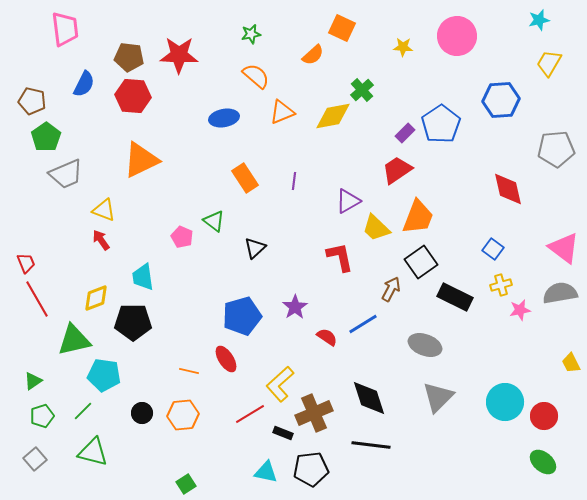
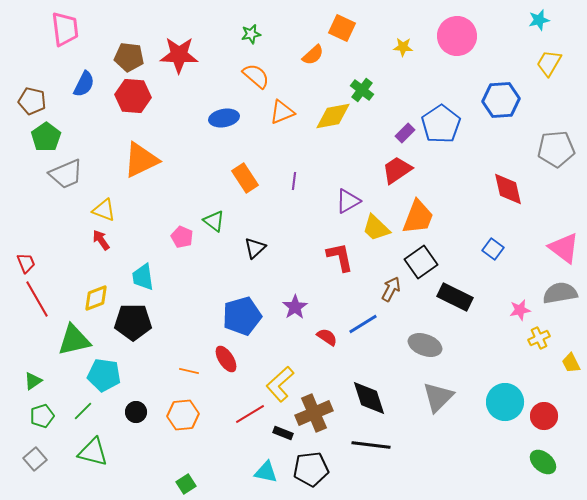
green cross at (362, 90): rotated 10 degrees counterclockwise
yellow cross at (501, 285): moved 38 px right, 53 px down; rotated 10 degrees counterclockwise
black circle at (142, 413): moved 6 px left, 1 px up
